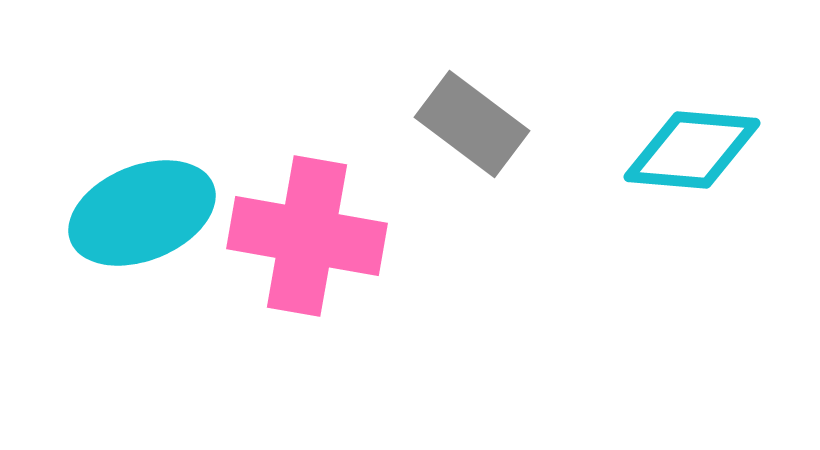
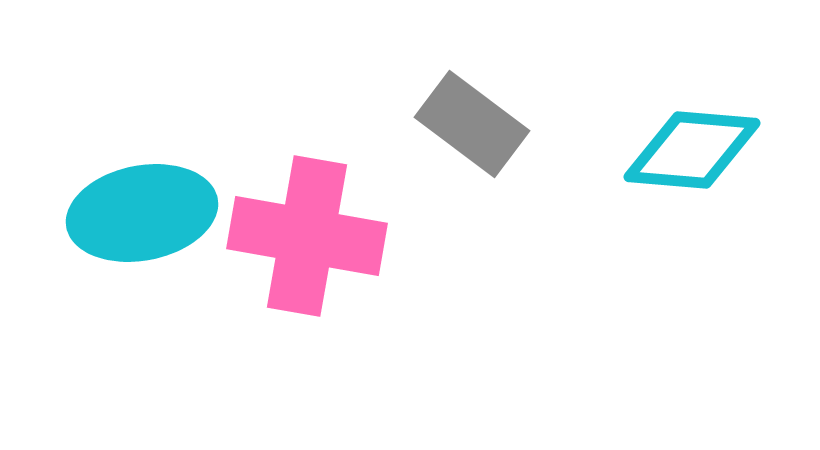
cyan ellipse: rotated 11 degrees clockwise
